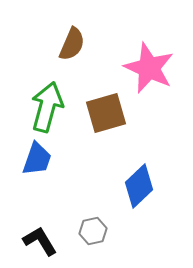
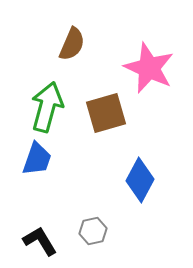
blue diamond: moved 1 px right, 6 px up; rotated 18 degrees counterclockwise
